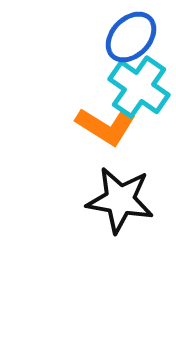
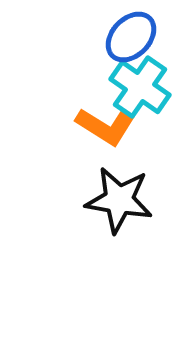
cyan cross: moved 1 px right
black star: moved 1 px left
